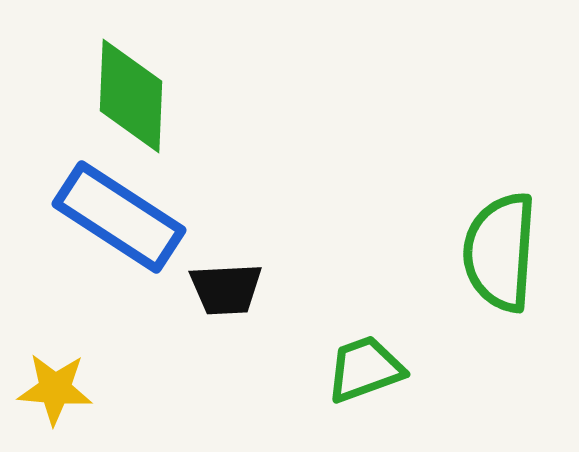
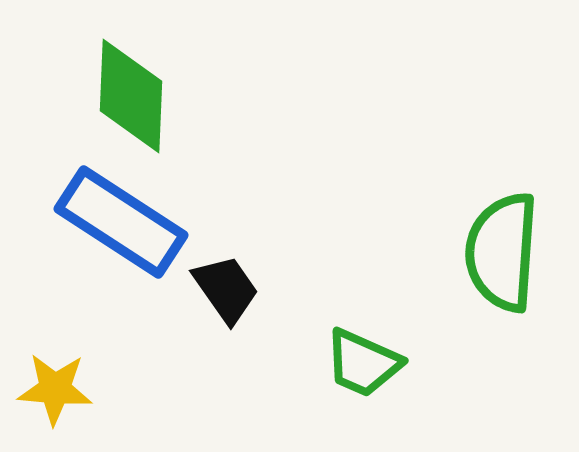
blue rectangle: moved 2 px right, 5 px down
green semicircle: moved 2 px right
black trapezoid: rotated 122 degrees counterclockwise
green trapezoid: moved 2 px left, 6 px up; rotated 136 degrees counterclockwise
